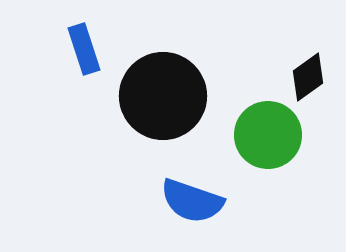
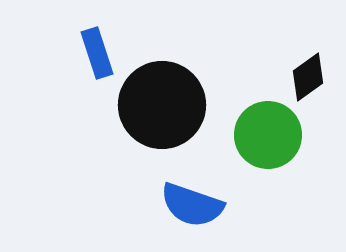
blue rectangle: moved 13 px right, 4 px down
black circle: moved 1 px left, 9 px down
blue semicircle: moved 4 px down
